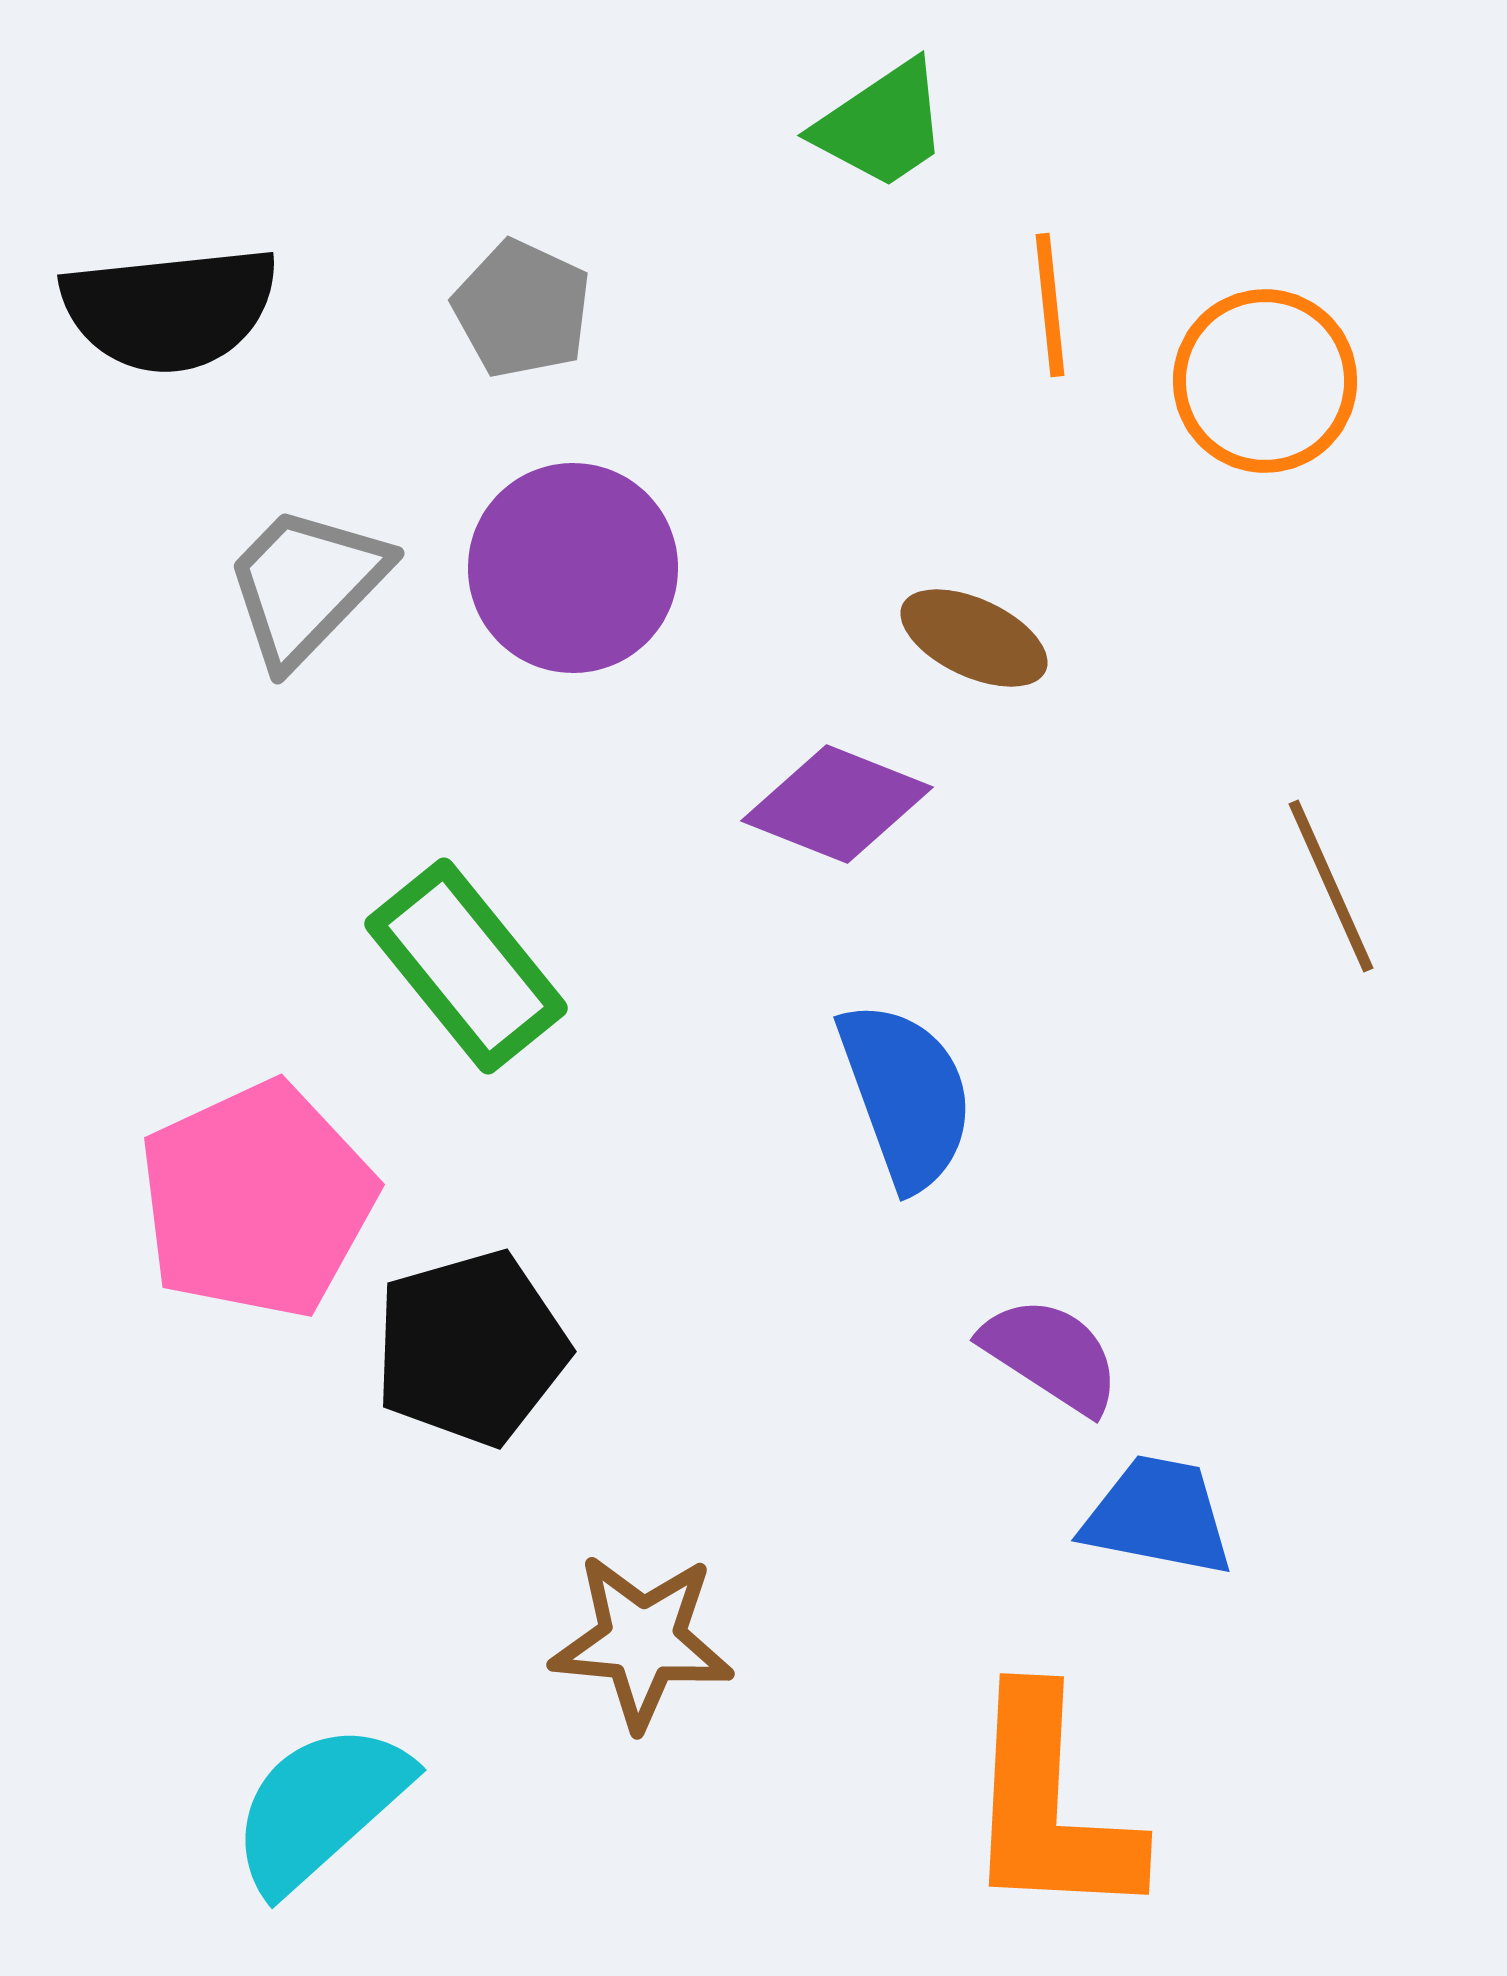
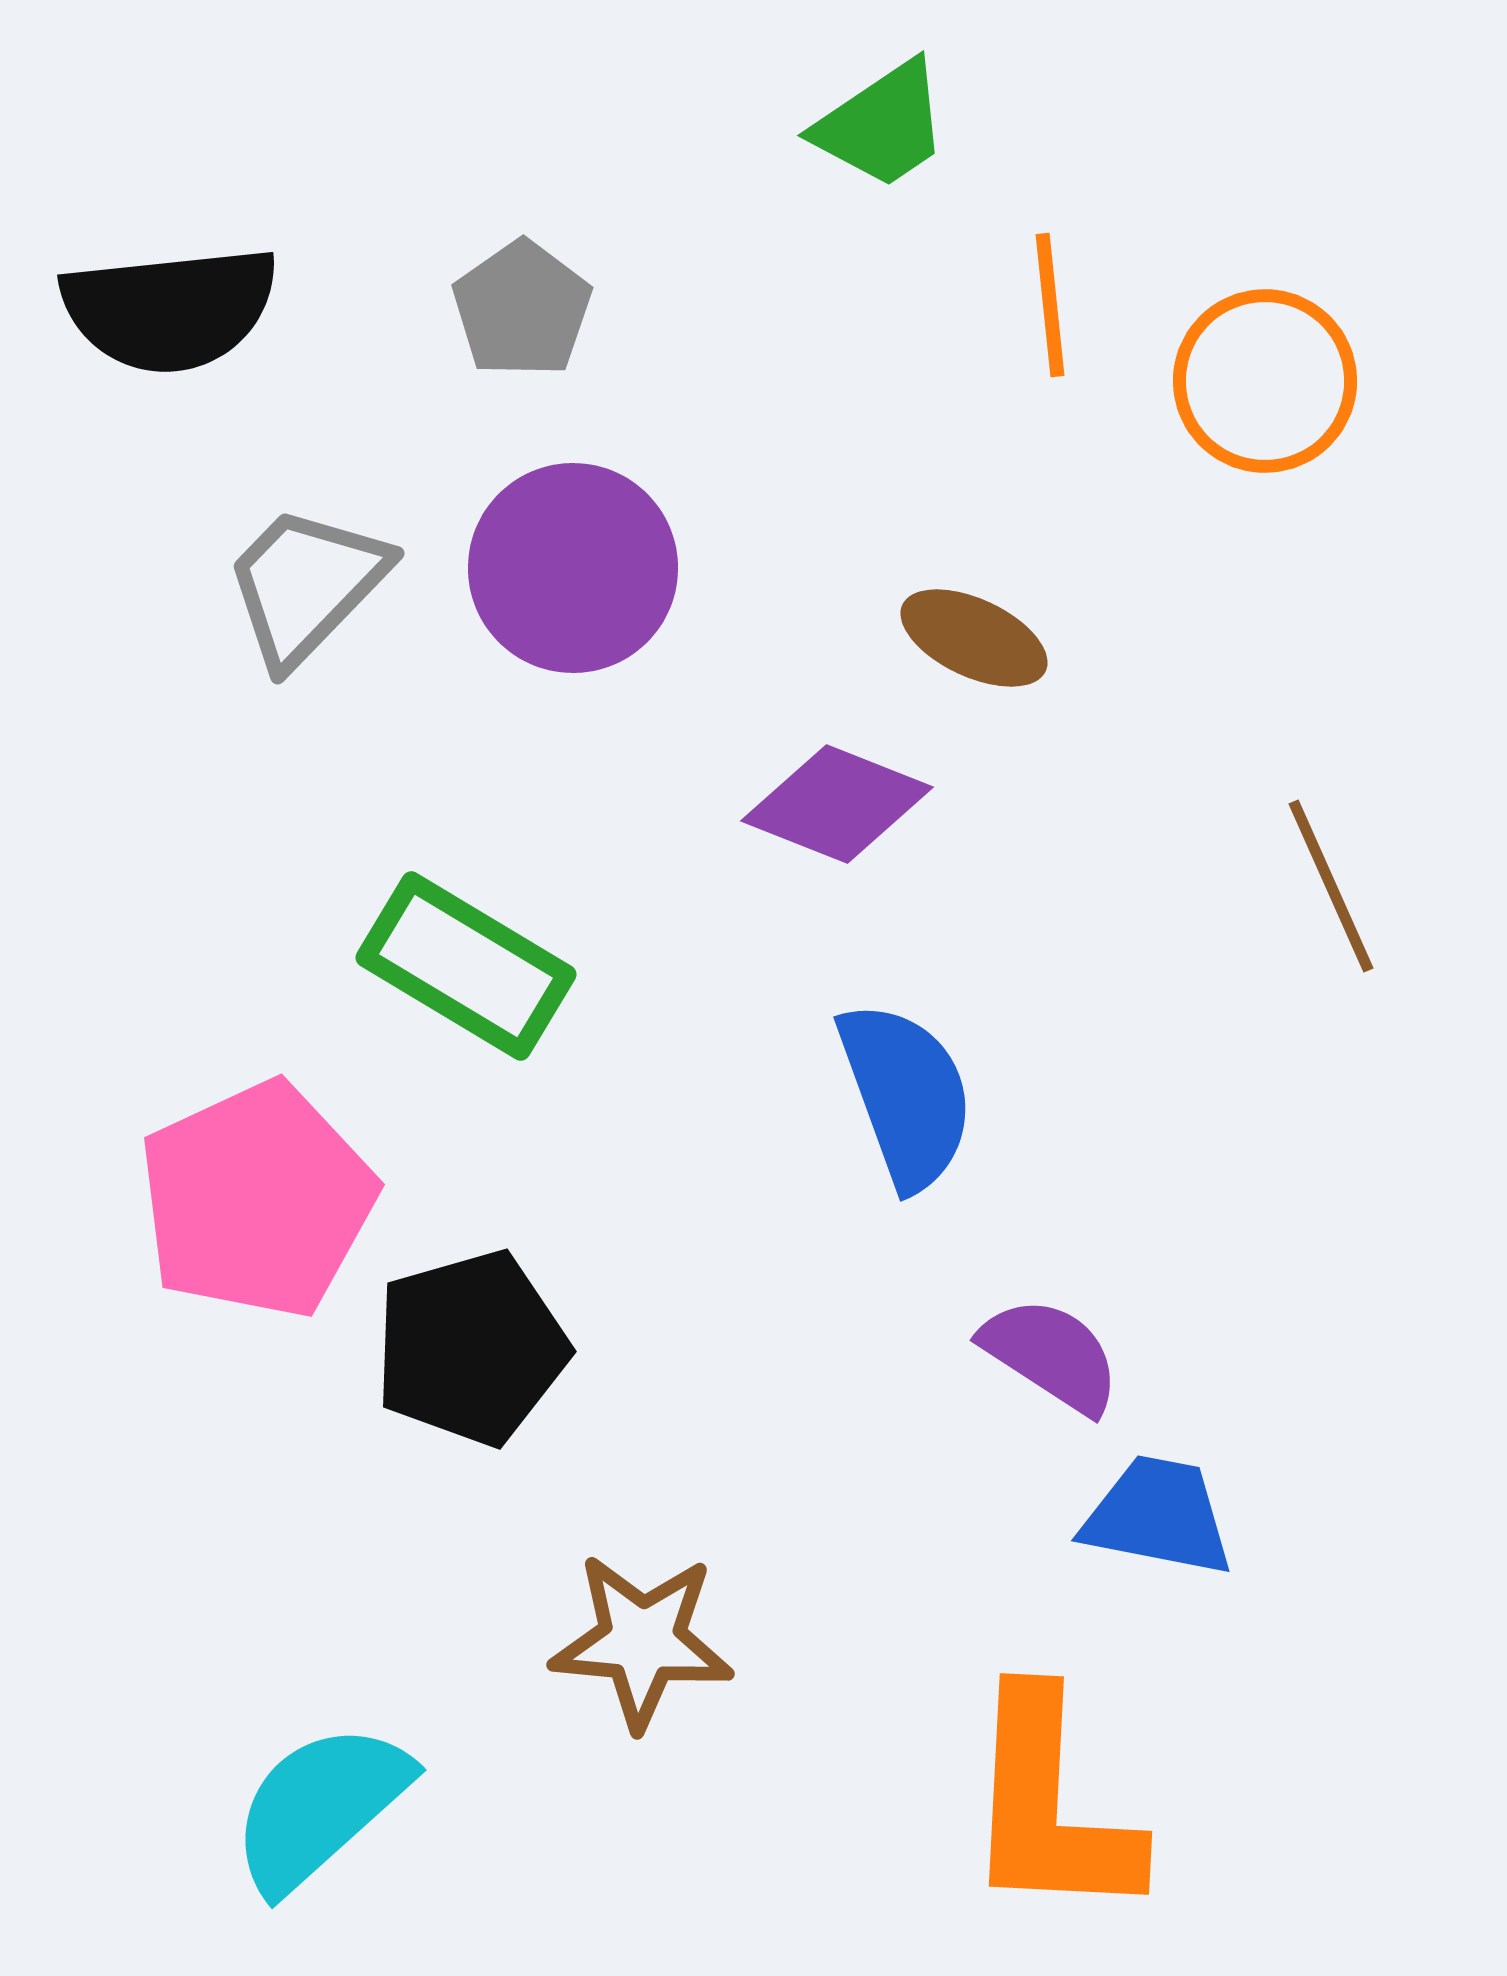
gray pentagon: rotated 12 degrees clockwise
green rectangle: rotated 20 degrees counterclockwise
